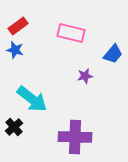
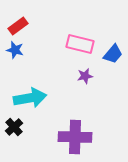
pink rectangle: moved 9 px right, 11 px down
cyan arrow: moved 2 px left, 1 px up; rotated 48 degrees counterclockwise
